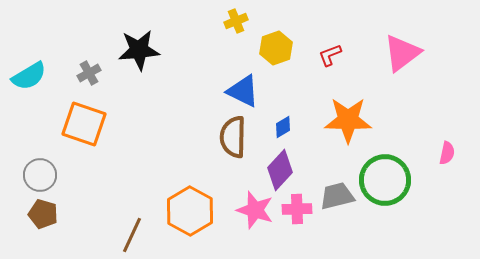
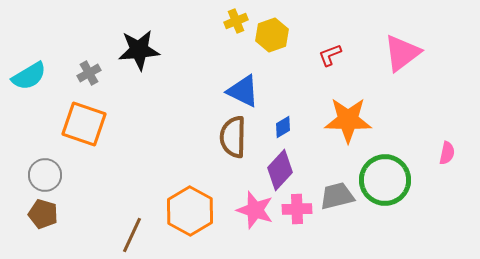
yellow hexagon: moved 4 px left, 13 px up
gray circle: moved 5 px right
